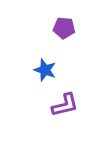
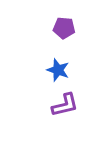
blue star: moved 13 px right
